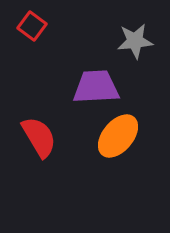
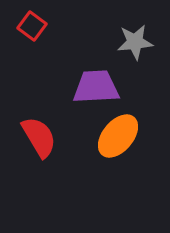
gray star: moved 1 px down
